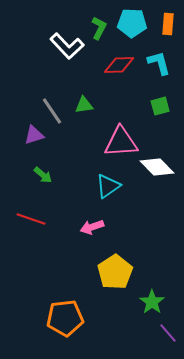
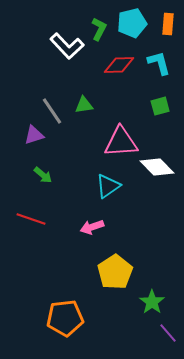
cyan pentagon: rotated 16 degrees counterclockwise
green L-shape: moved 1 px down
